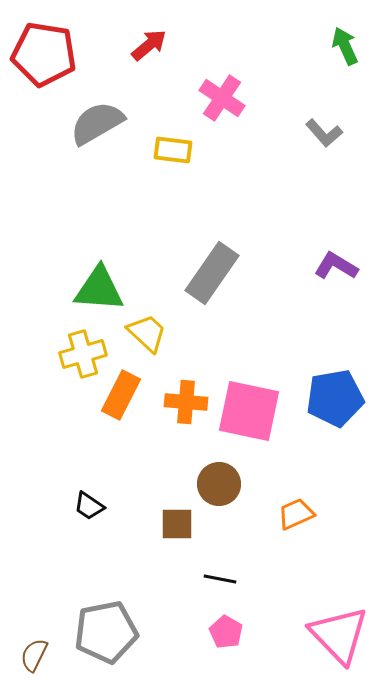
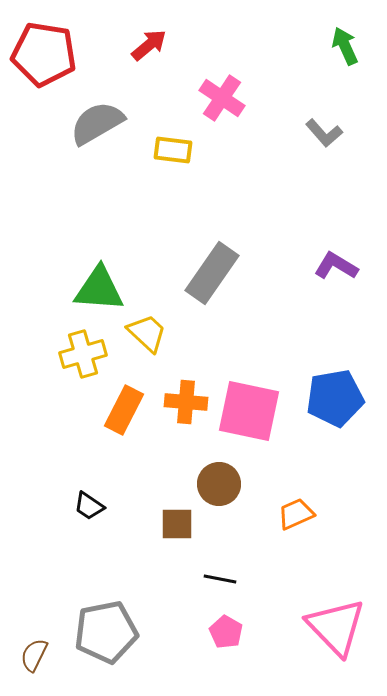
orange rectangle: moved 3 px right, 15 px down
pink triangle: moved 3 px left, 8 px up
